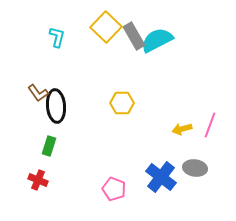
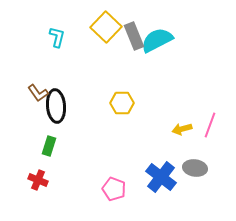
gray rectangle: rotated 8 degrees clockwise
